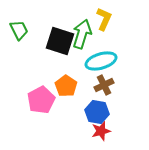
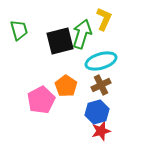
green trapezoid: rotated 10 degrees clockwise
black square: rotated 32 degrees counterclockwise
brown cross: moved 3 px left
blue hexagon: rotated 25 degrees counterclockwise
